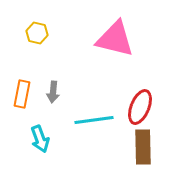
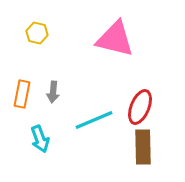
cyan line: rotated 15 degrees counterclockwise
